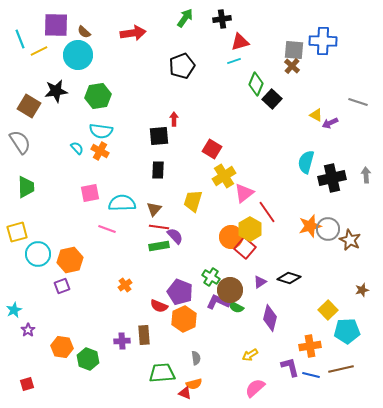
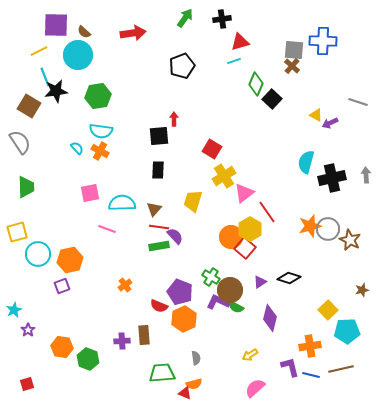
cyan line at (20, 39): moved 25 px right, 38 px down
